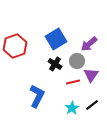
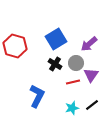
red hexagon: rotated 25 degrees counterclockwise
gray circle: moved 1 px left, 2 px down
cyan star: rotated 16 degrees clockwise
